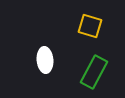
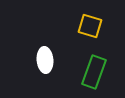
green rectangle: rotated 8 degrees counterclockwise
